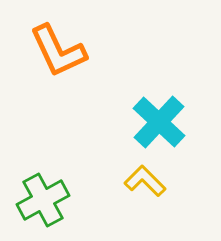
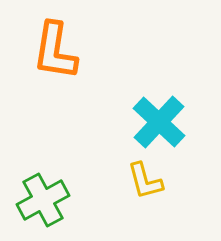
orange L-shape: moved 3 px left; rotated 34 degrees clockwise
yellow L-shape: rotated 150 degrees counterclockwise
